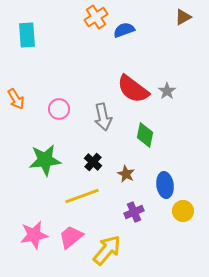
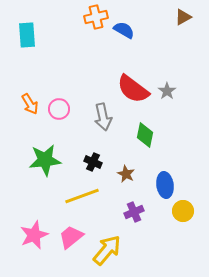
orange cross: rotated 20 degrees clockwise
blue semicircle: rotated 50 degrees clockwise
orange arrow: moved 14 px right, 5 px down
black cross: rotated 18 degrees counterclockwise
pink star: rotated 12 degrees counterclockwise
